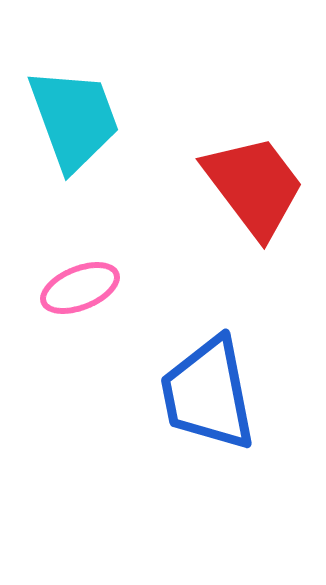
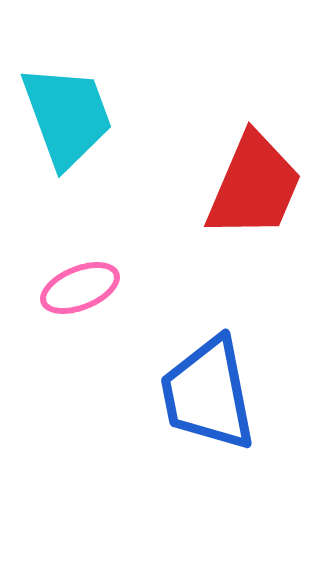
cyan trapezoid: moved 7 px left, 3 px up
red trapezoid: rotated 60 degrees clockwise
